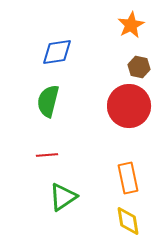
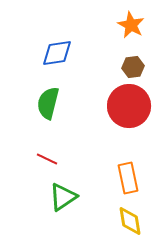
orange star: rotated 16 degrees counterclockwise
blue diamond: moved 1 px down
brown hexagon: moved 6 px left; rotated 20 degrees counterclockwise
green semicircle: moved 2 px down
red line: moved 4 px down; rotated 30 degrees clockwise
yellow diamond: moved 2 px right
